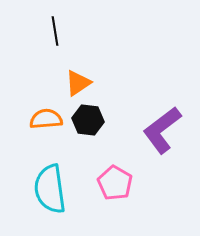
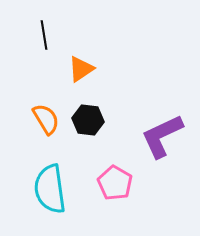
black line: moved 11 px left, 4 px down
orange triangle: moved 3 px right, 14 px up
orange semicircle: rotated 64 degrees clockwise
purple L-shape: moved 6 px down; rotated 12 degrees clockwise
